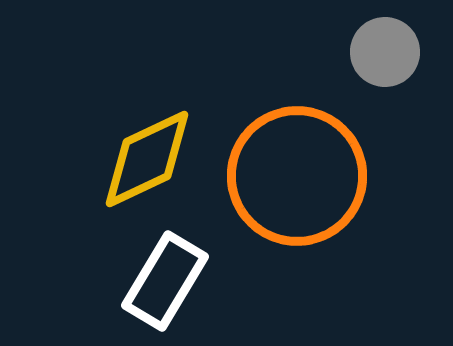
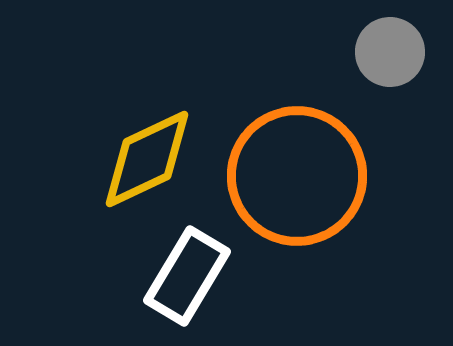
gray circle: moved 5 px right
white rectangle: moved 22 px right, 5 px up
